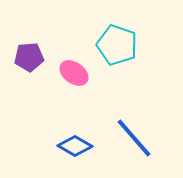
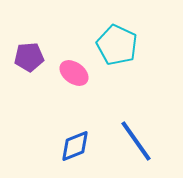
cyan pentagon: rotated 6 degrees clockwise
blue line: moved 2 px right, 3 px down; rotated 6 degrees clockwise
blue diamond: rotated 52 degrees counterclockwise
